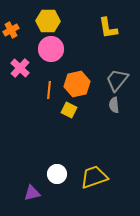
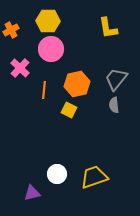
gray trapezoid: moved 1 px left, 1 px up
orange line: moved 5 px left
